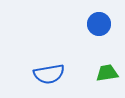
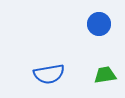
green trapezoid: moved 2 px left, 2 px down
